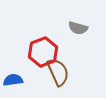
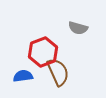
blue semicircle: moved 10 px right, 4 px up
